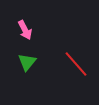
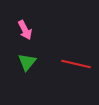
red line: rotated 36 degrees counterclockwise
